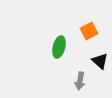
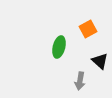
orange square: moved 1 px left, 2 px up
